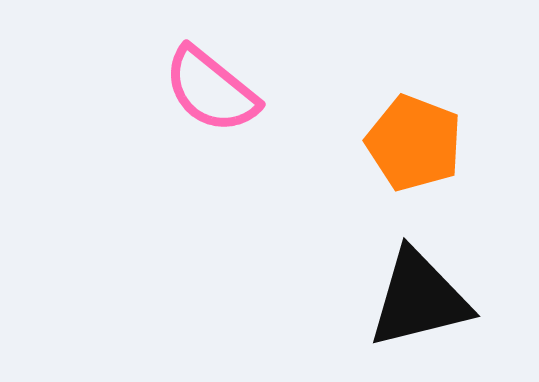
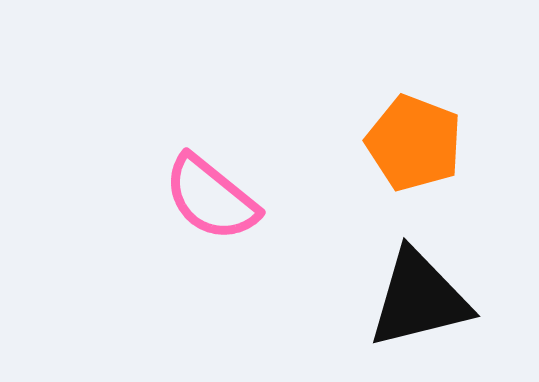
pink semicircle: moved 108 px down
